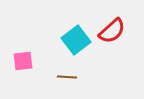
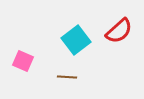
red semicircle: moved 7 px right
pink square: rotated 30 degrees clockwise
